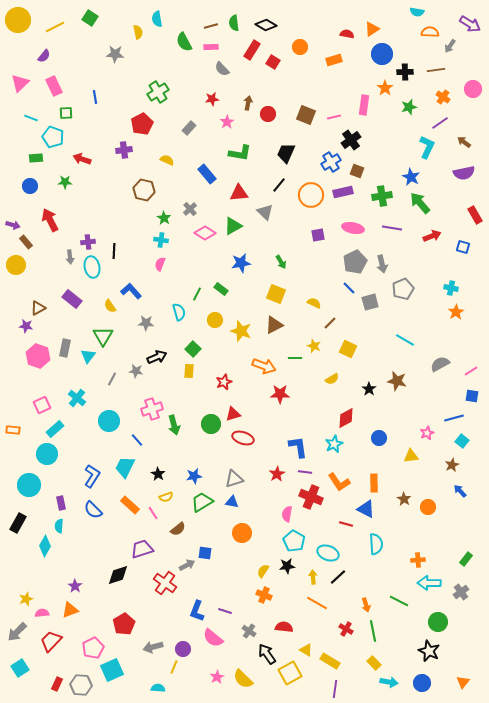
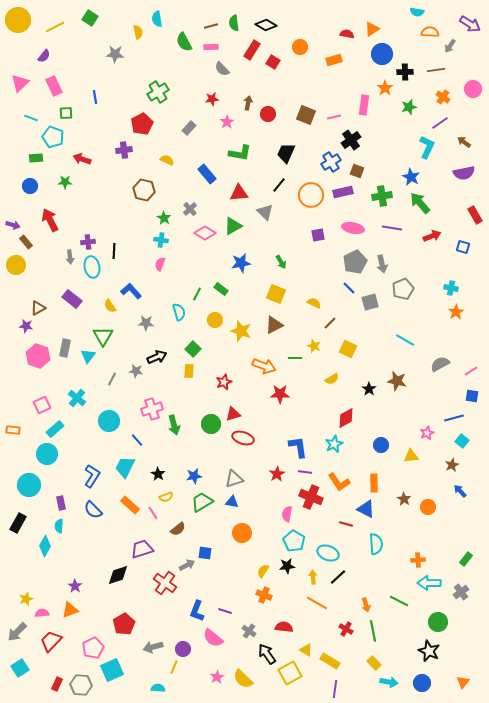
blue circle at (379, 438): moved 2 px right, 7 px down
